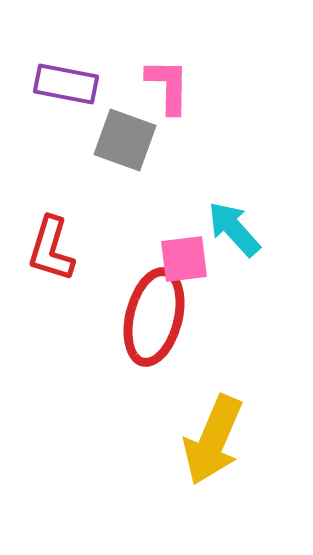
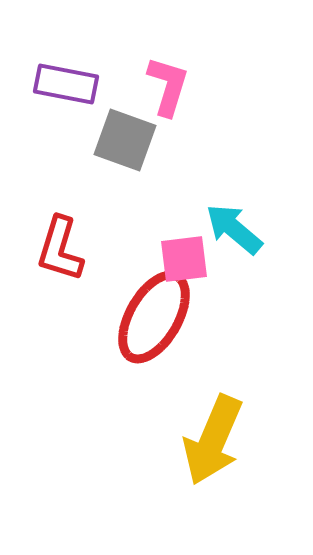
pink L-shape: rotated 16 degrees clockwise
cyan arrow: rotated 8 degrees counterclockwise
red L-shape: moved 9 px right
red ellipse: rotated 16 degrees clockwise
